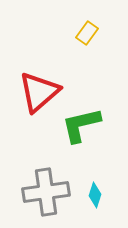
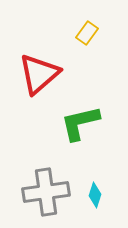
red triangle: moved 18 px up
green L-shape: moved 1 px left, 2 px up
